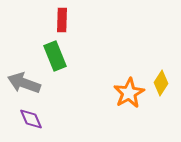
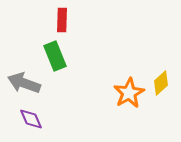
yellow diamond: rotated 15 degrees clockwise
